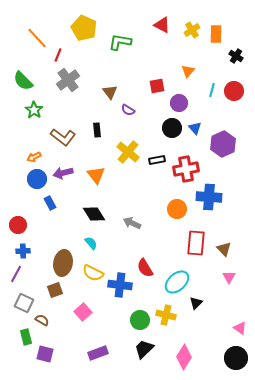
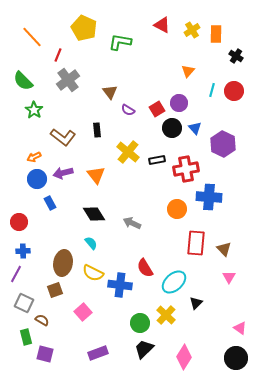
orange line at (37, 38): moved 5 px left, 1 px up
red square at (157, 86): moved 23 px down; rotated 21 degrees counterclockwise
purple hexagon at (223, 144): rotated 10 degrees counterclockwise
red circle at (18, 225): moved 1 px right, 3 px up
cyan ellipse at (177, 282): moved 3 px left
yellow cross at (166, 315): rotated 30 degrees clockwise
green circle at (140, 320): moved 3 px down
